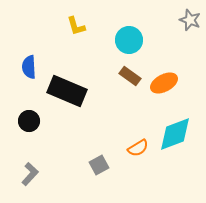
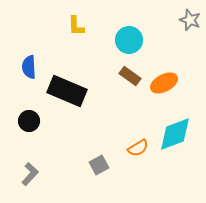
yellow L-shape: rotated 15 degrees clockwise
